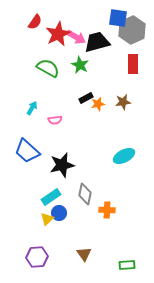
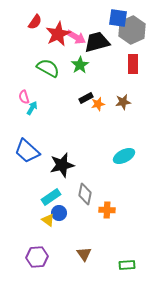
green star: rotated 12 degrees clockwise
pink semicircle: moved 31 px left, 23 px up; rotated 80 degrees clockwise
yellow triangle: moved 1 px right, 1 px down; rotated 40 degrees counterclockwise
